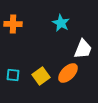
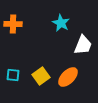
white trapezoid: moved 4 px up
orange ellipse: moved 4 px down
